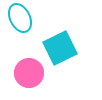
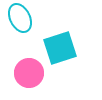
cyan square: rotated 8 degrees clockwise
